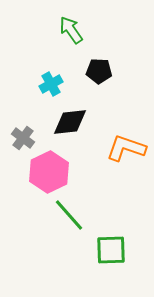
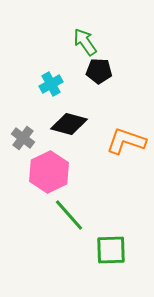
green arrow: moved 14 px right, 12 px down
black diamond: moved 1 px left, 2 px down; rotated 21 degrees clockwise
orange L-shape: moved 7 px up
